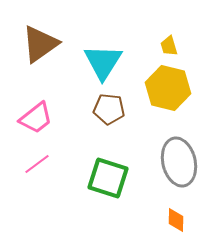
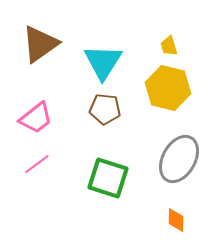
brown pentagon: moved 4 px left
gray ellipse: moved 3 px up; rotated 42 degrees clockwise
